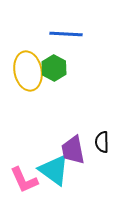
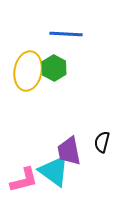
yellow ellipse: rotated 21 degrees clockwise
black semicircle: rotated 15 degrees clockwise
purple trapezoid: moved 4 px left, 1 px down
cyan triangle: moved 1 px down
pink L-shape: rotated 80 degrees counterclockwise
